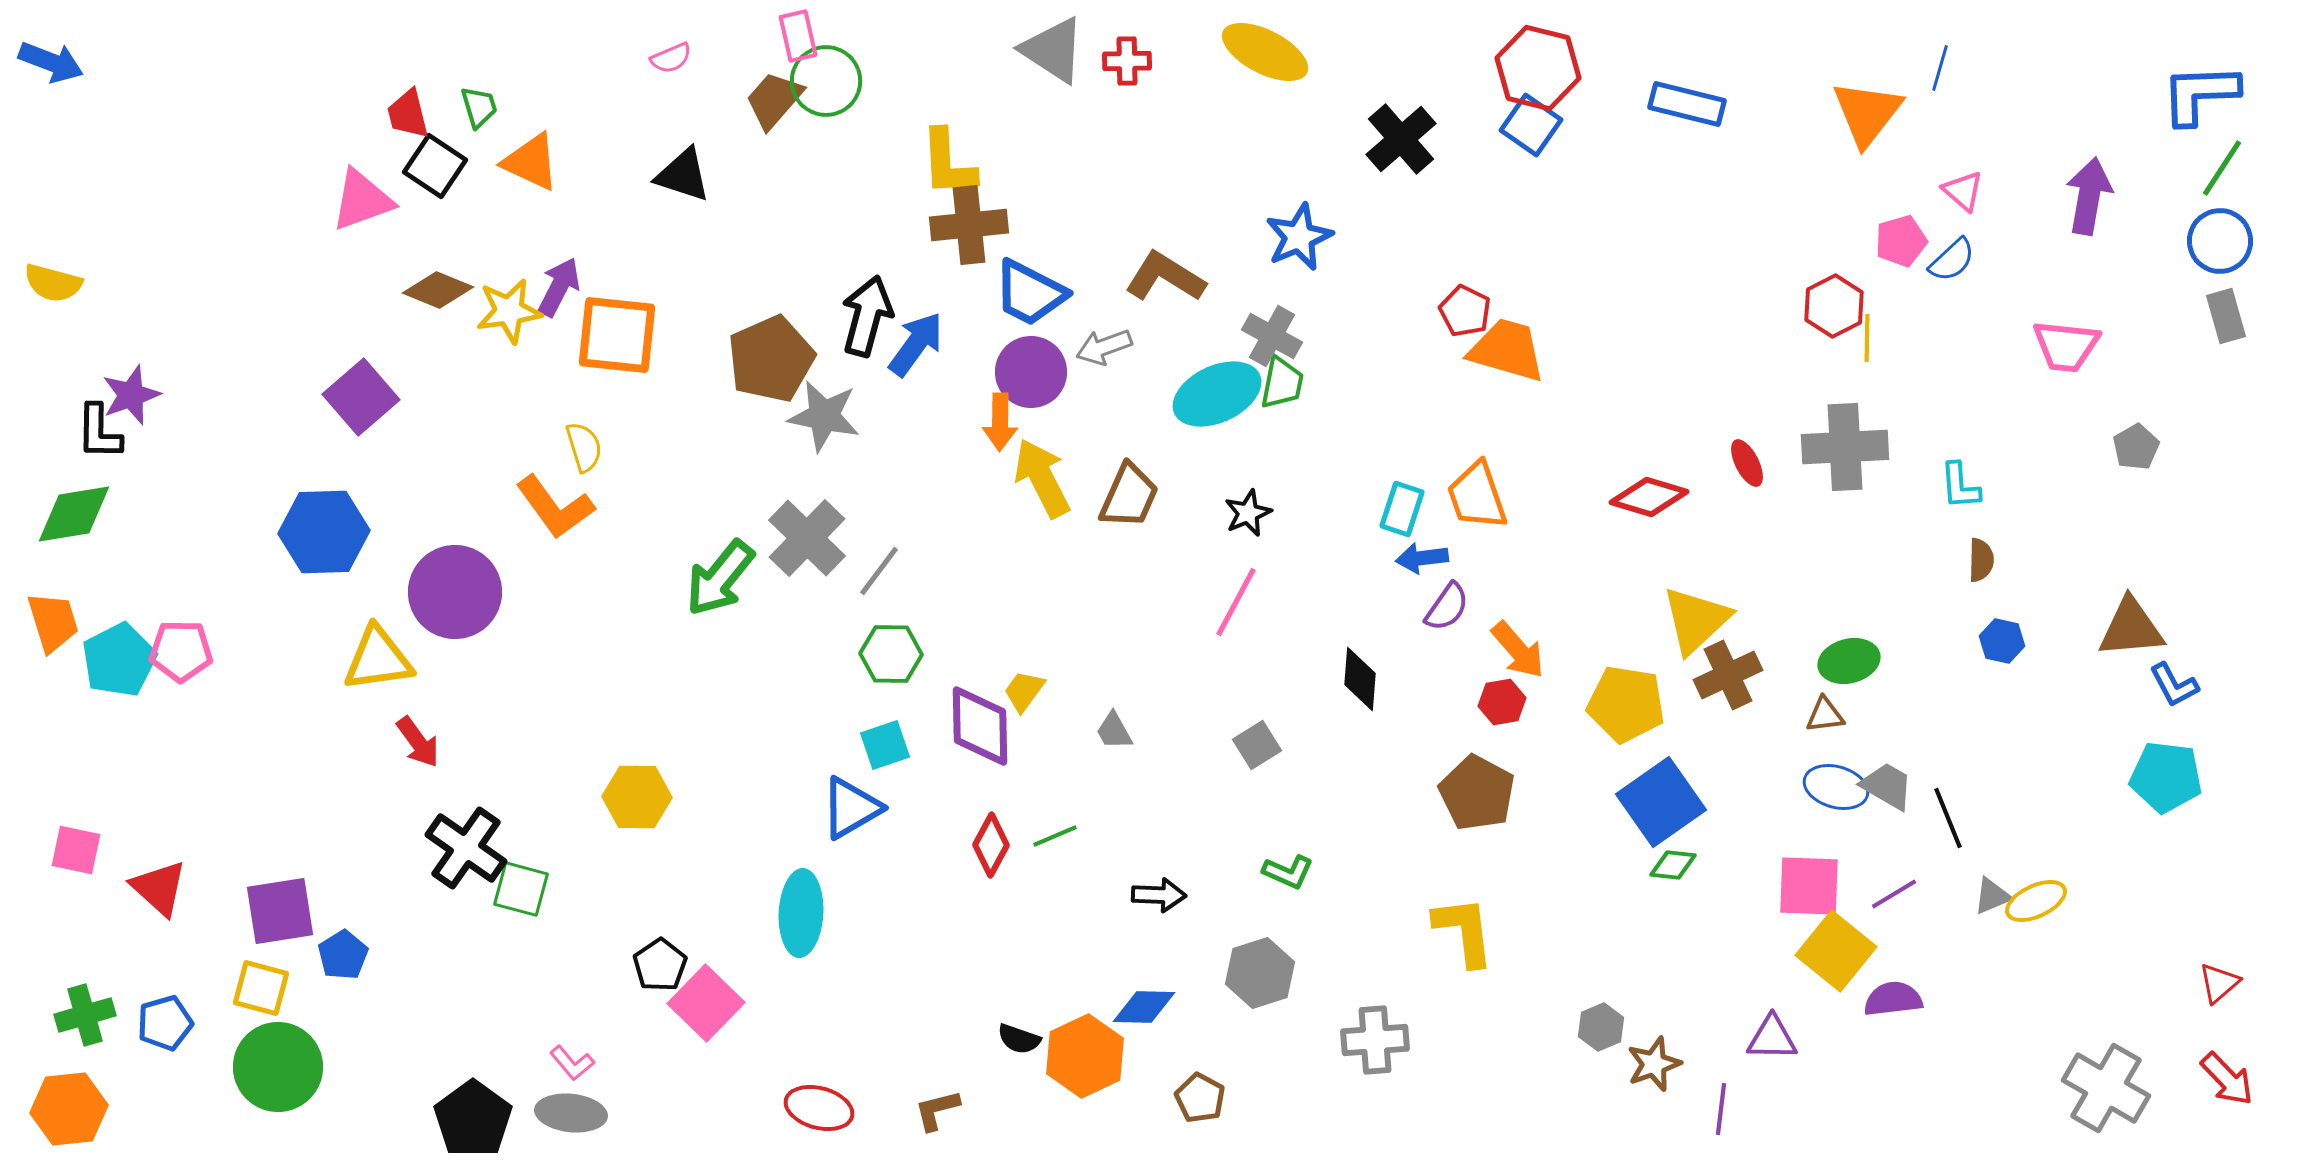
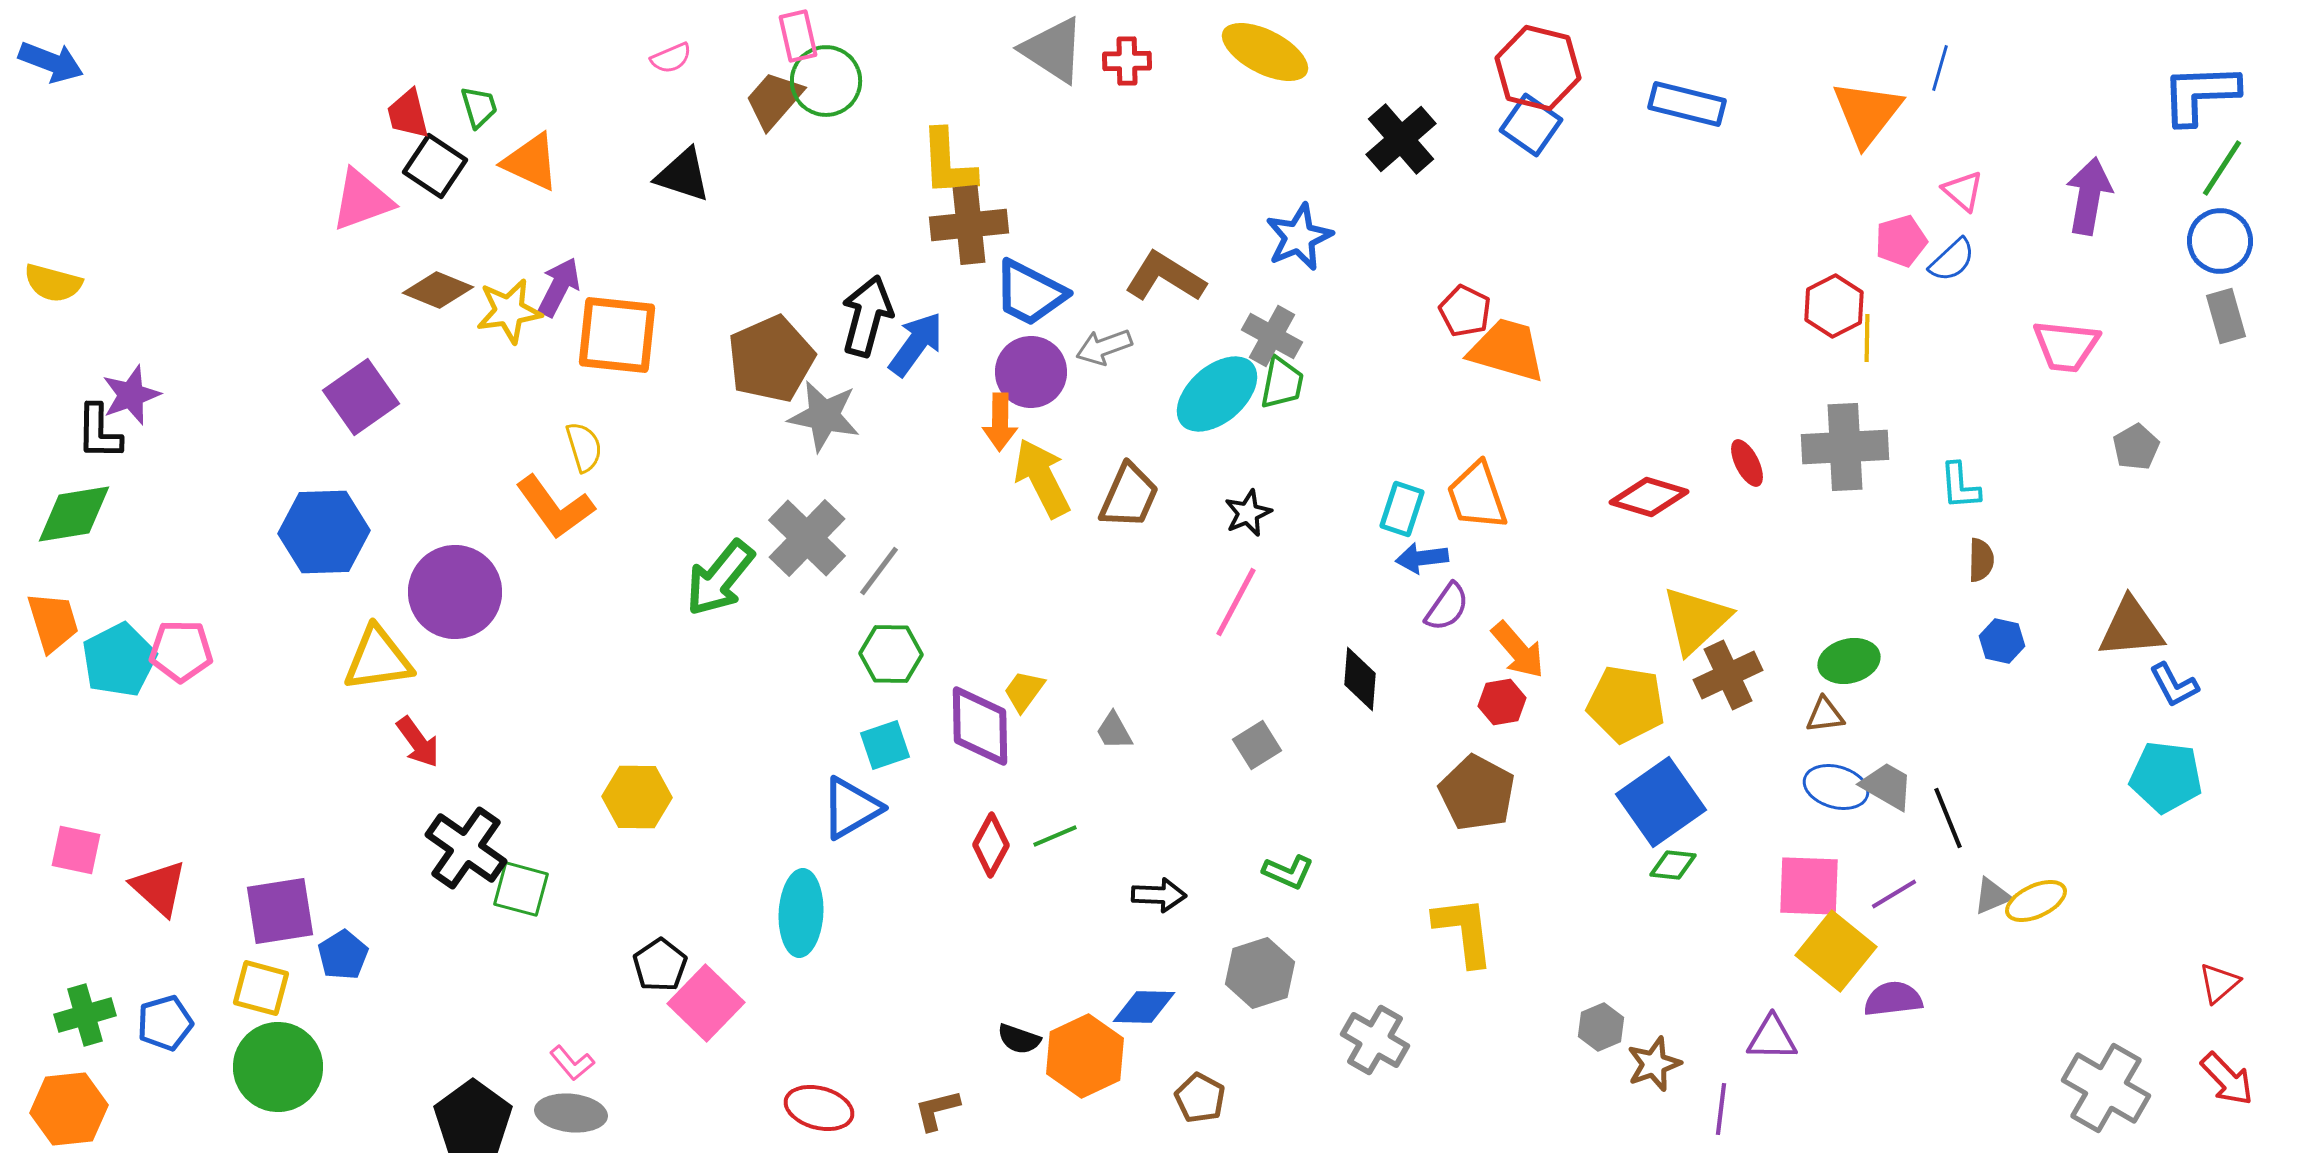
cyan ellipse at (1217, 394): rotated 16 degrees counterclockwise
purple square at (361, 397): rotated 6 degrees clockwise
gray cross at (1375, 1040): rotated 34 degrees clockwise
